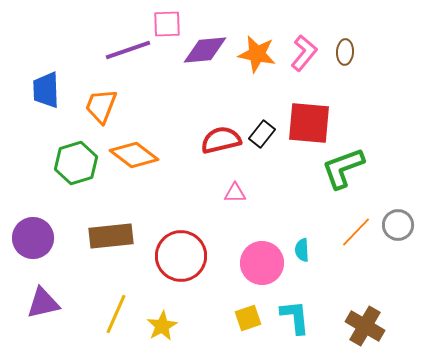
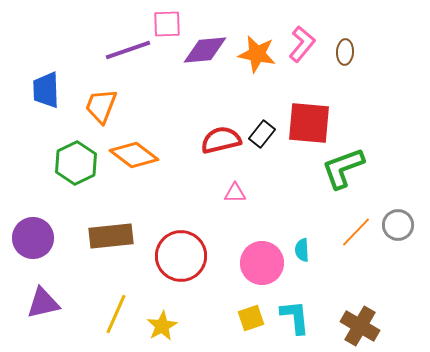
pink L-shape: moved 2 px left, 9 px up
green hexagon: rotated 9 degrees counterclockwise
yellow square: moved 3 px right
brown cross: moved 5 px left
